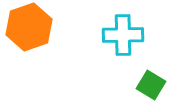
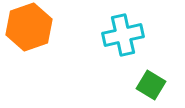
cyan cross: rotated 12 degrees counterclockwise
